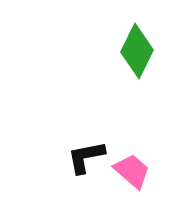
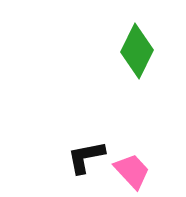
pink trapezoid: rotated 6 degrees clockwise
